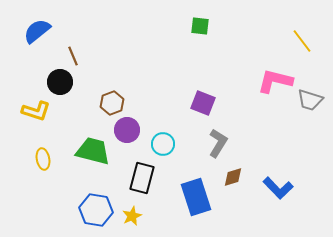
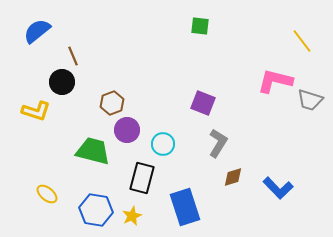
black circle: moved 2 px right
yellow ellipse: moved 4 px right, 35 px down; rotated 40 degrees counterclockwise
blue rectangle: moved 11 px left, 10 px down
